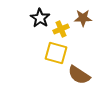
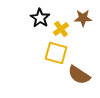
yellow cross: rotated 14 degrees counterclockwise
